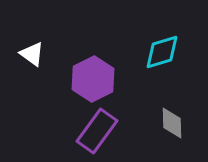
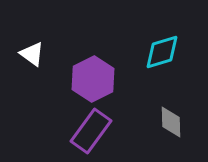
gray diamond: moved 1 px left, 1 px up
purple rectangle: moved 6 px left
